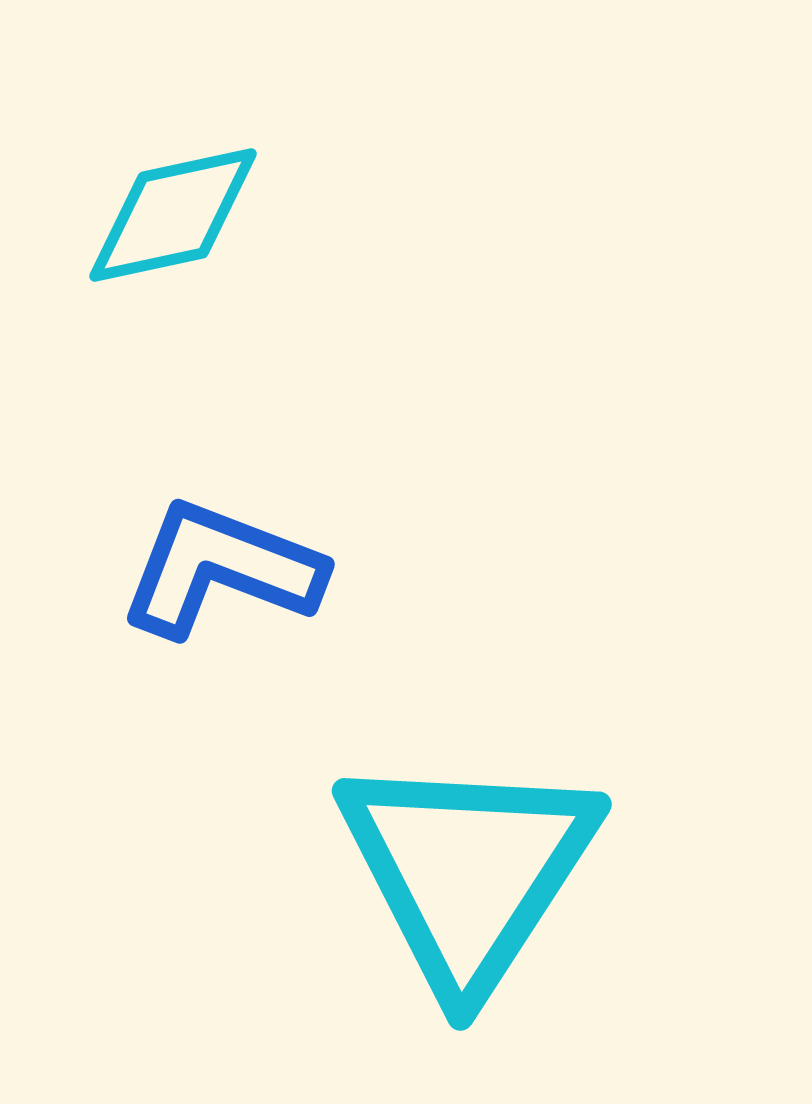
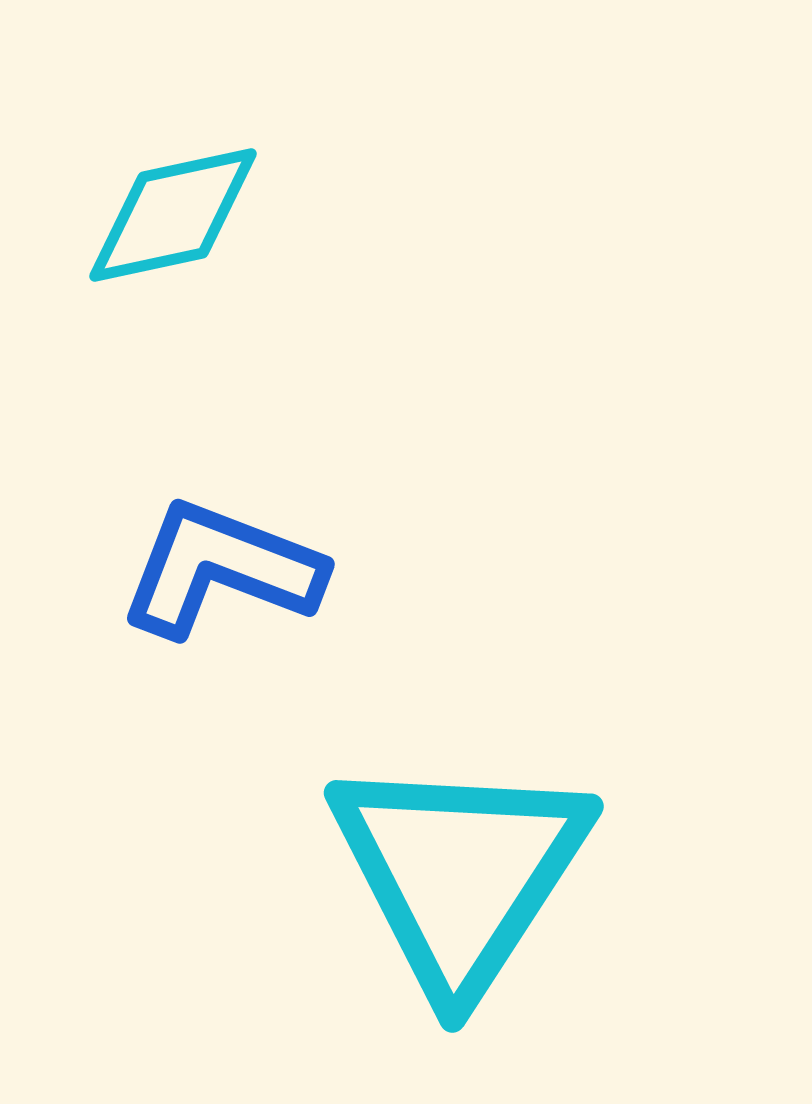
cyan triangle: moved 8 px left, 2 px down
